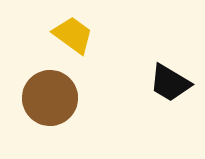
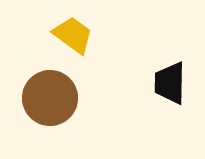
black trapezoid: rotated 60 degrees clockwise
